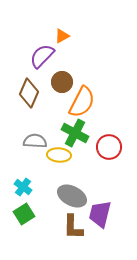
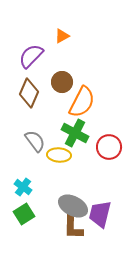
purple semicircle: moved 11 px left
gray semicircle: rotated 50 degrees clockwise
gray ellipse: moved 1 px right, 10 px down
